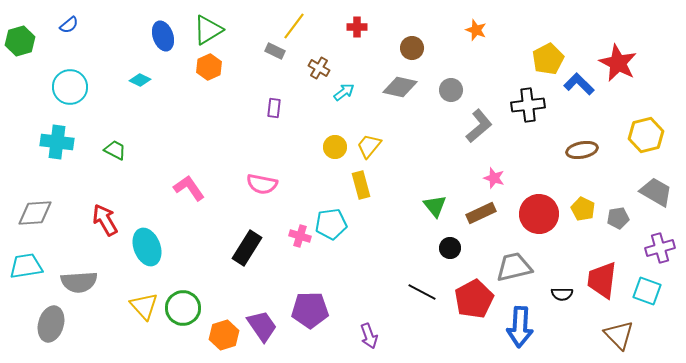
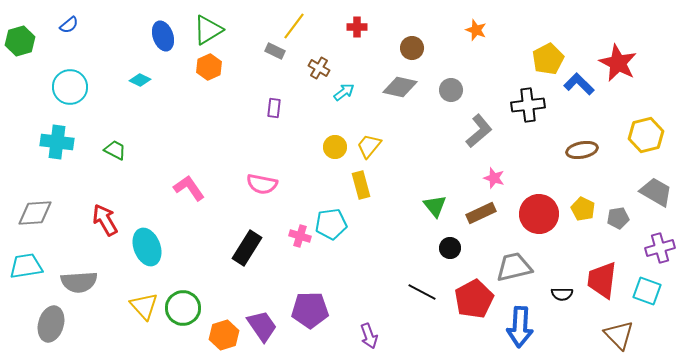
gray L-shape at (479, 126): moved 5 px down
